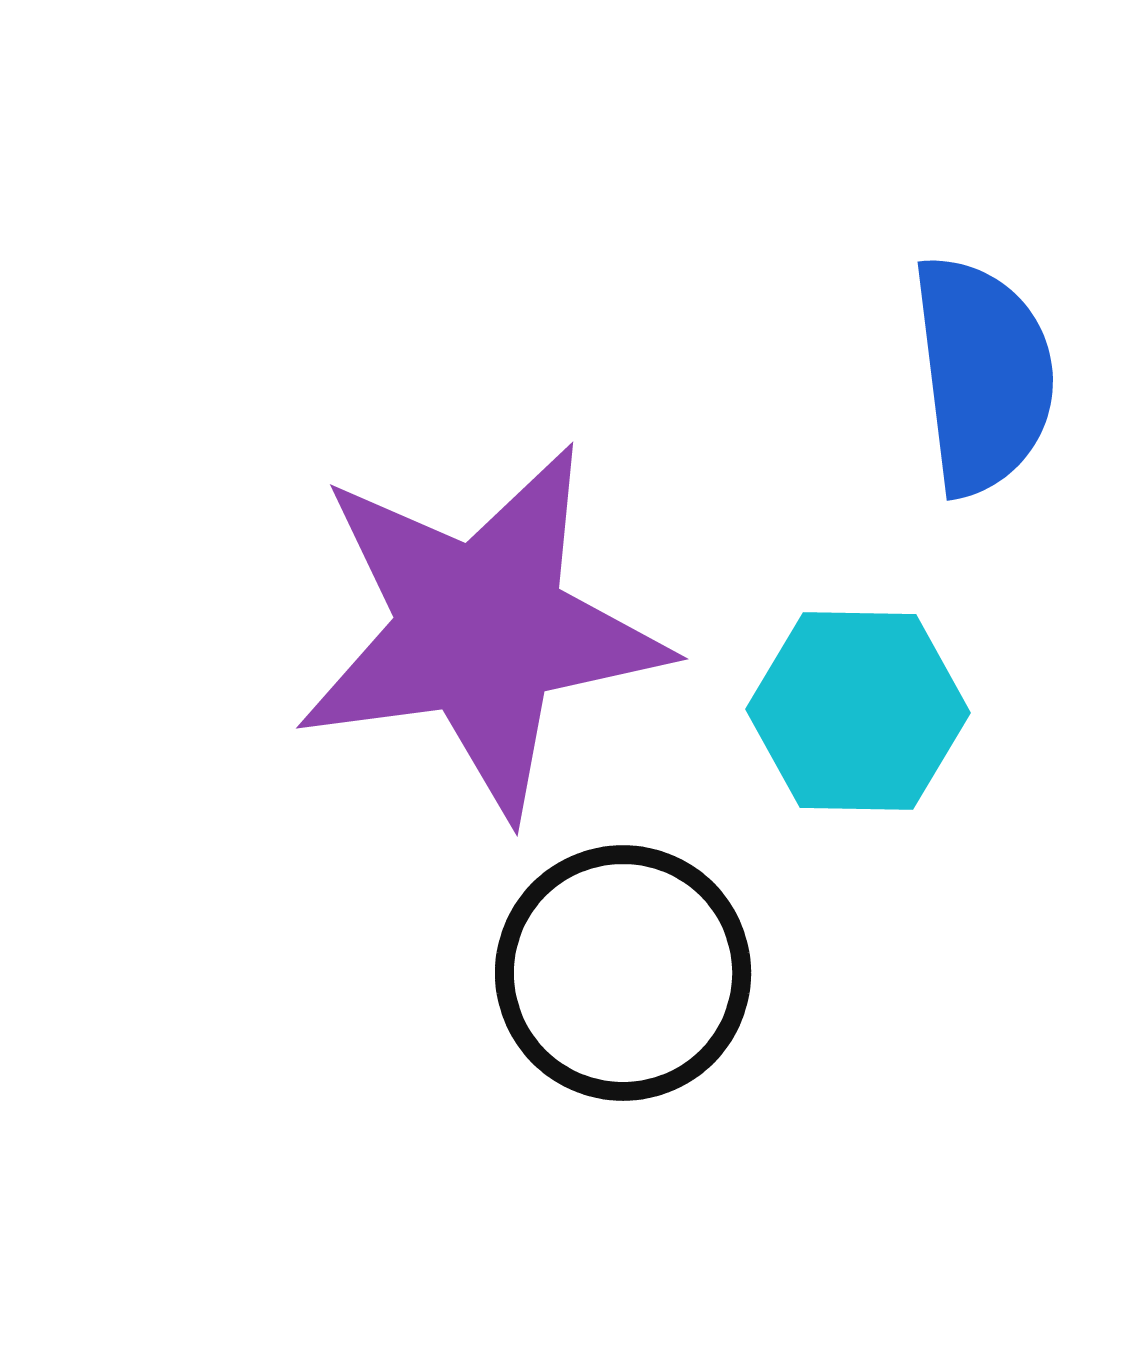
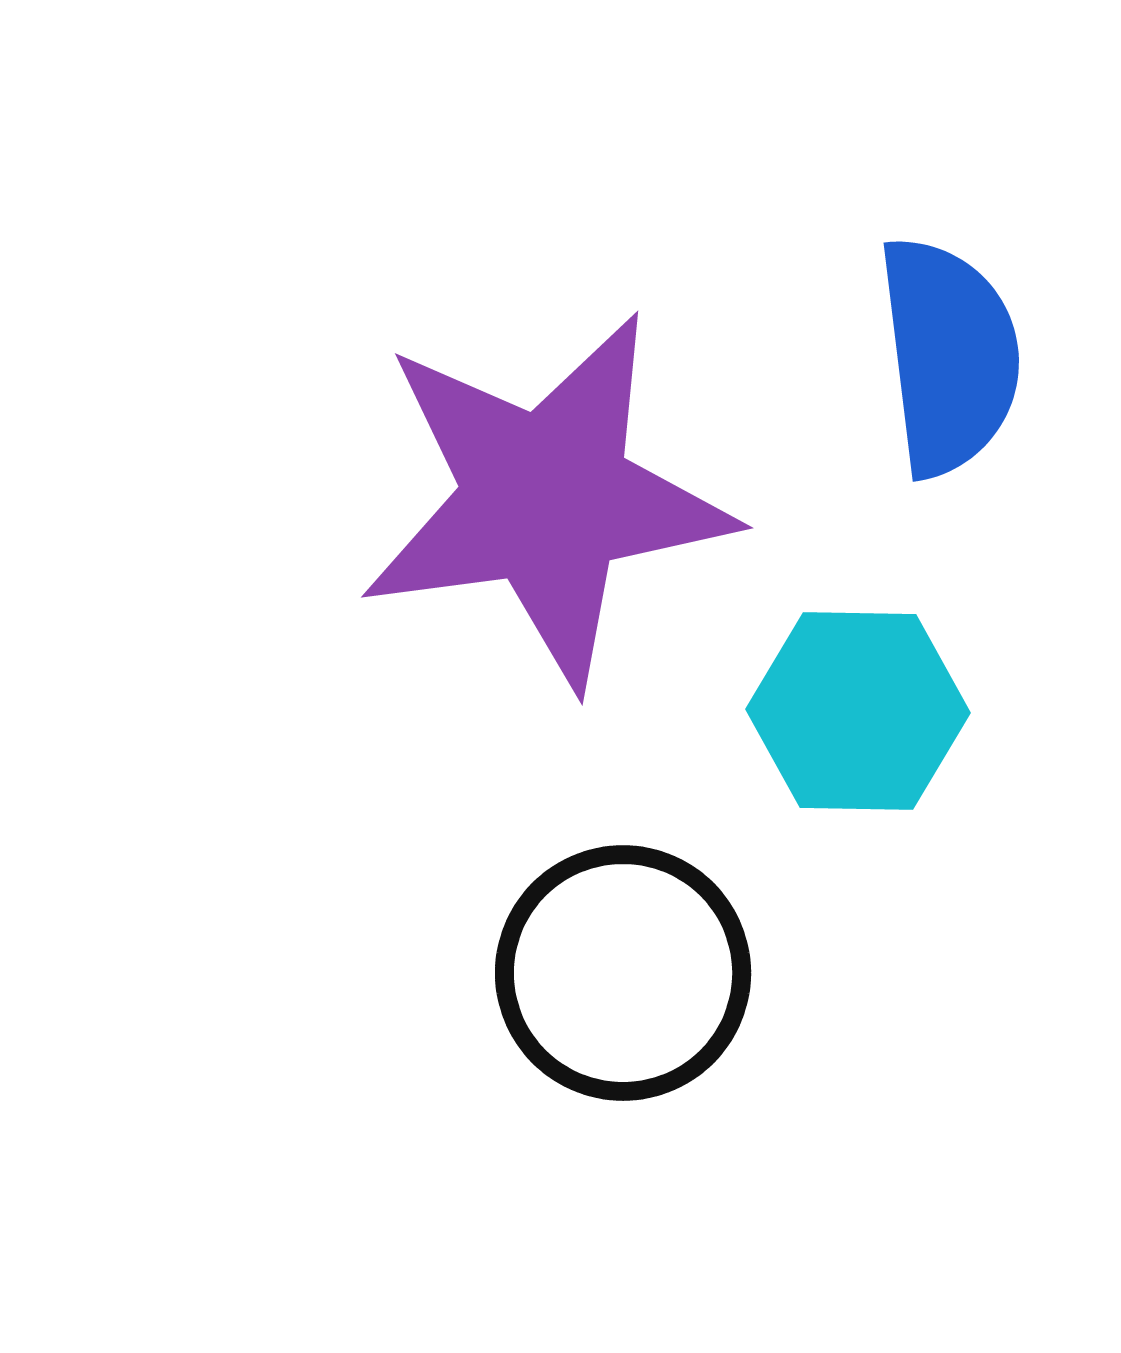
blue semicircle: moved 34 px left, 19 px up
purple star: moved 65 px right, 131 px up
